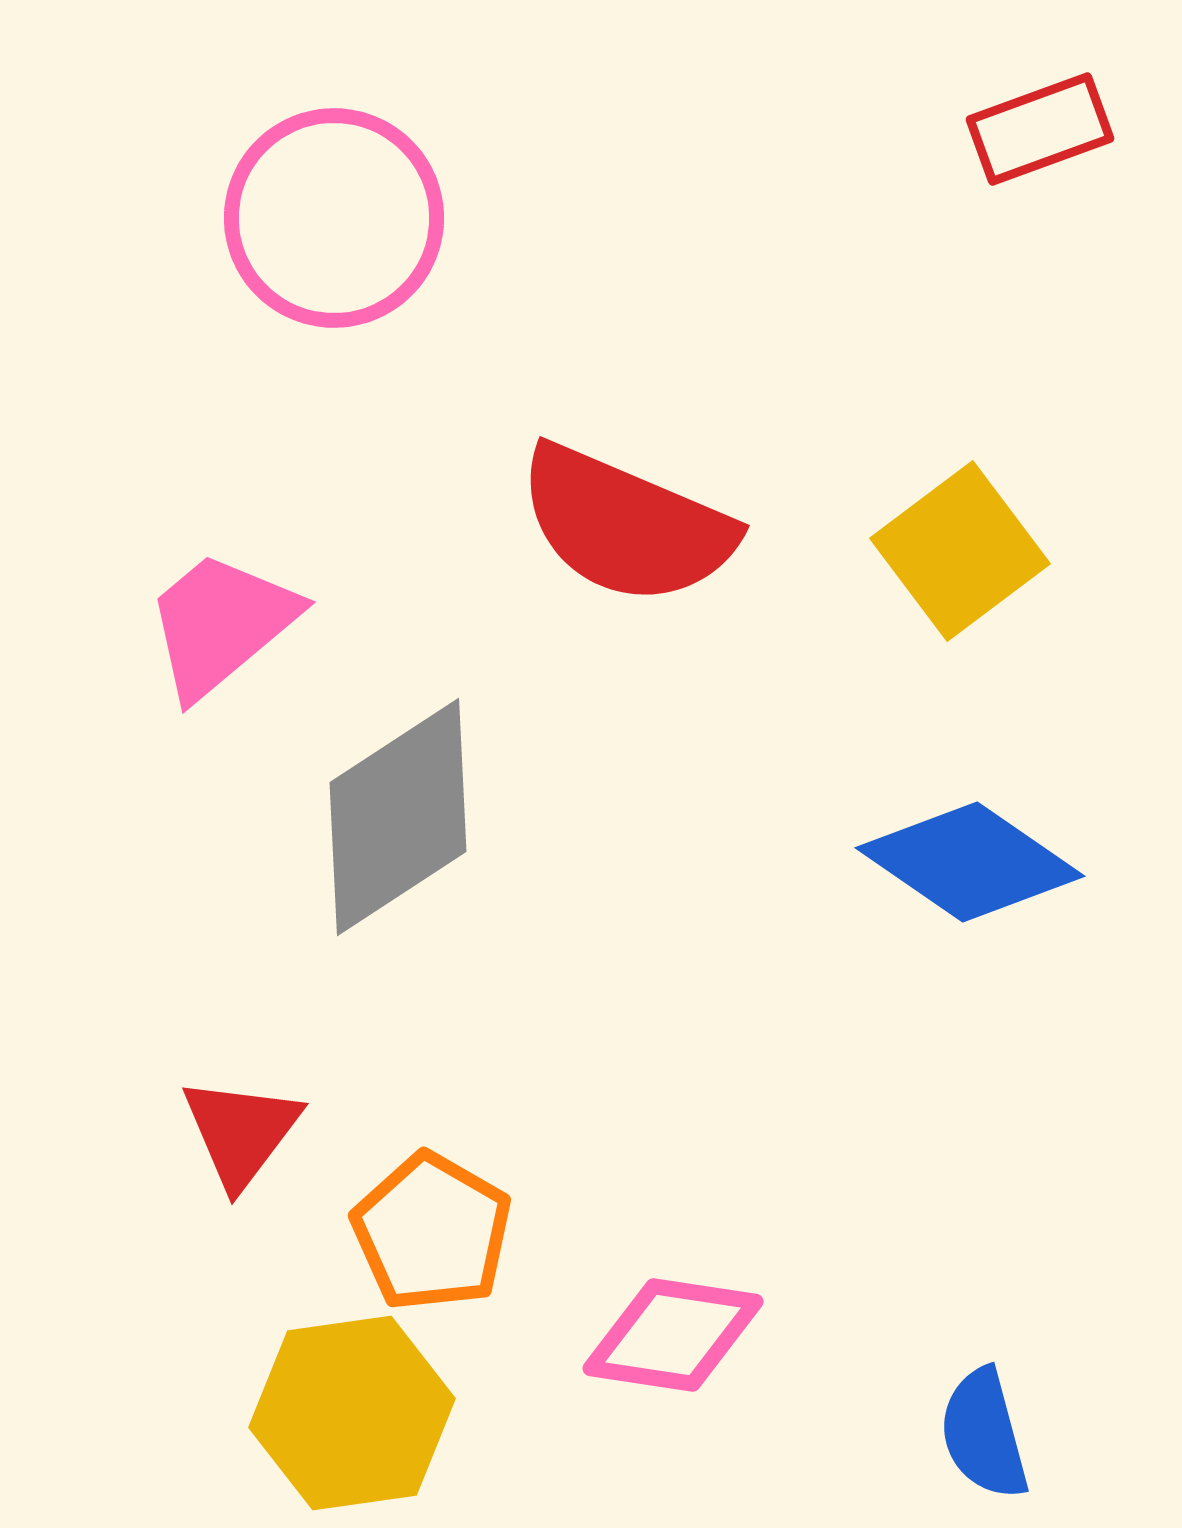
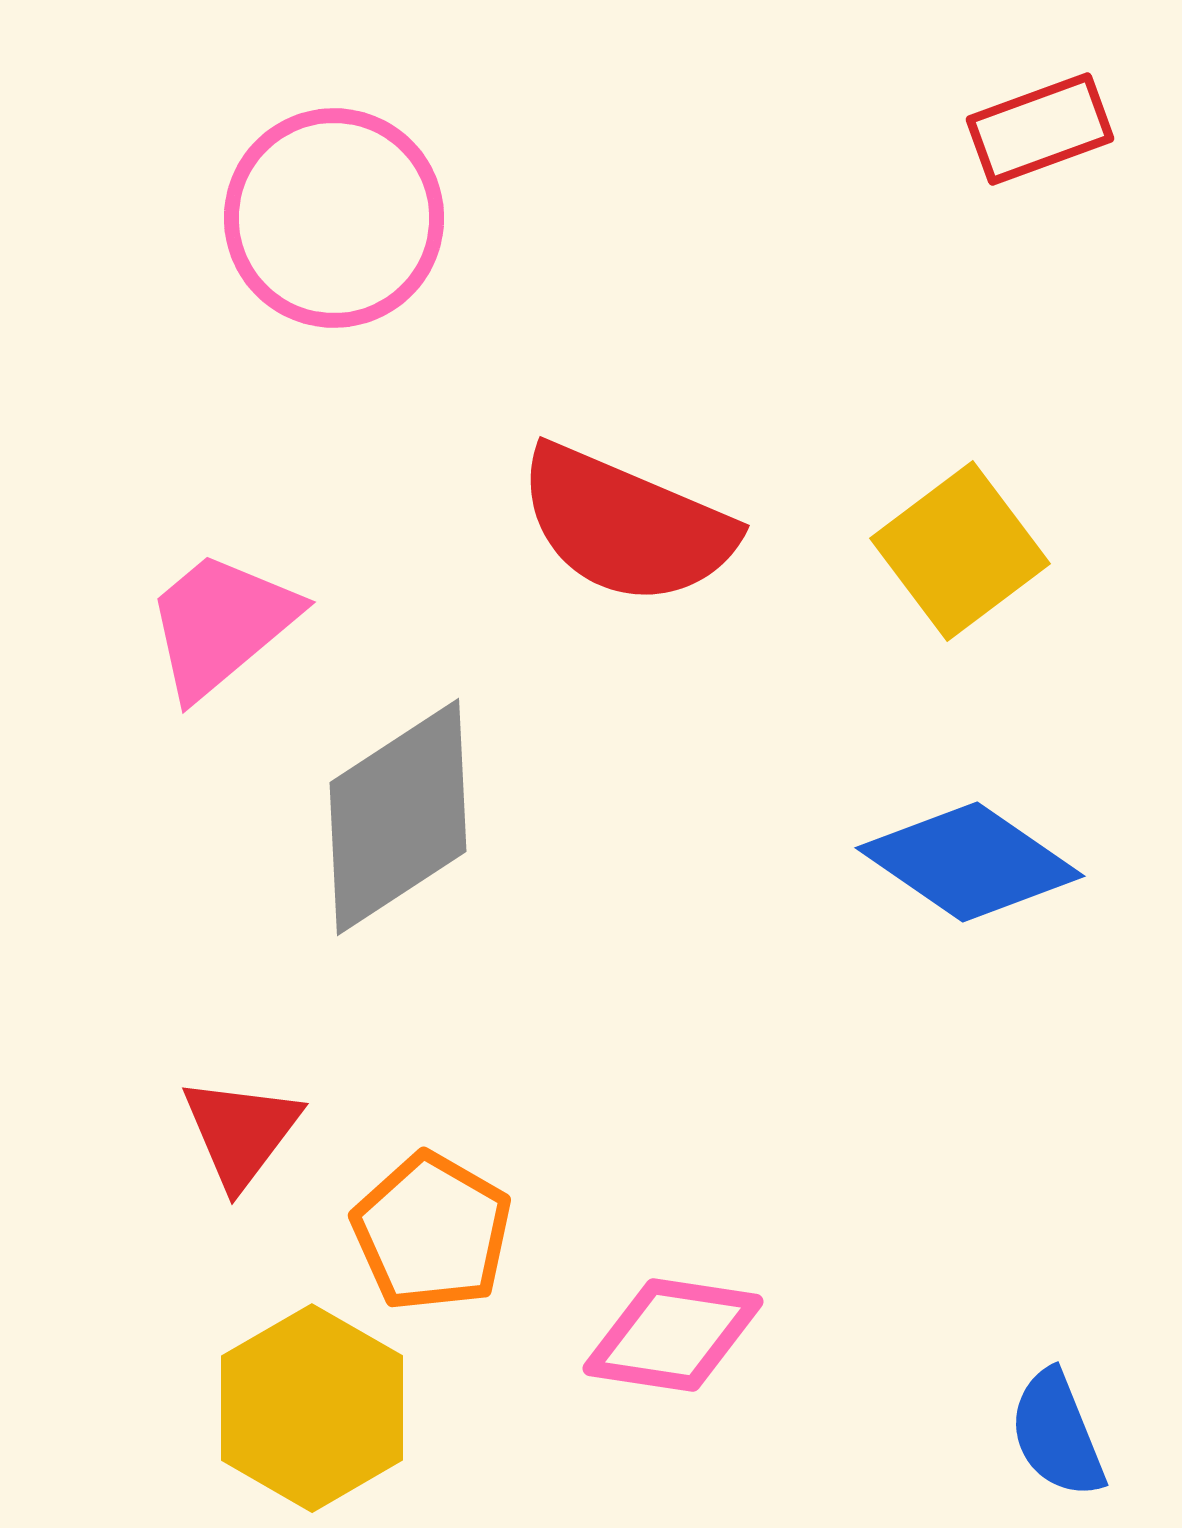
yellow hexagon: moved 40 px left, 5 px up; rotated 22 degrees counterclockwise
blue semicircle: moved 73 px right; rotated 7 degrees counterclockwise
